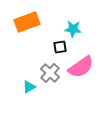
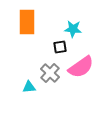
orange rectangle: rotated 70 degrees counterclockwise
cyan triangle: rotated 24 degrees clockwise
